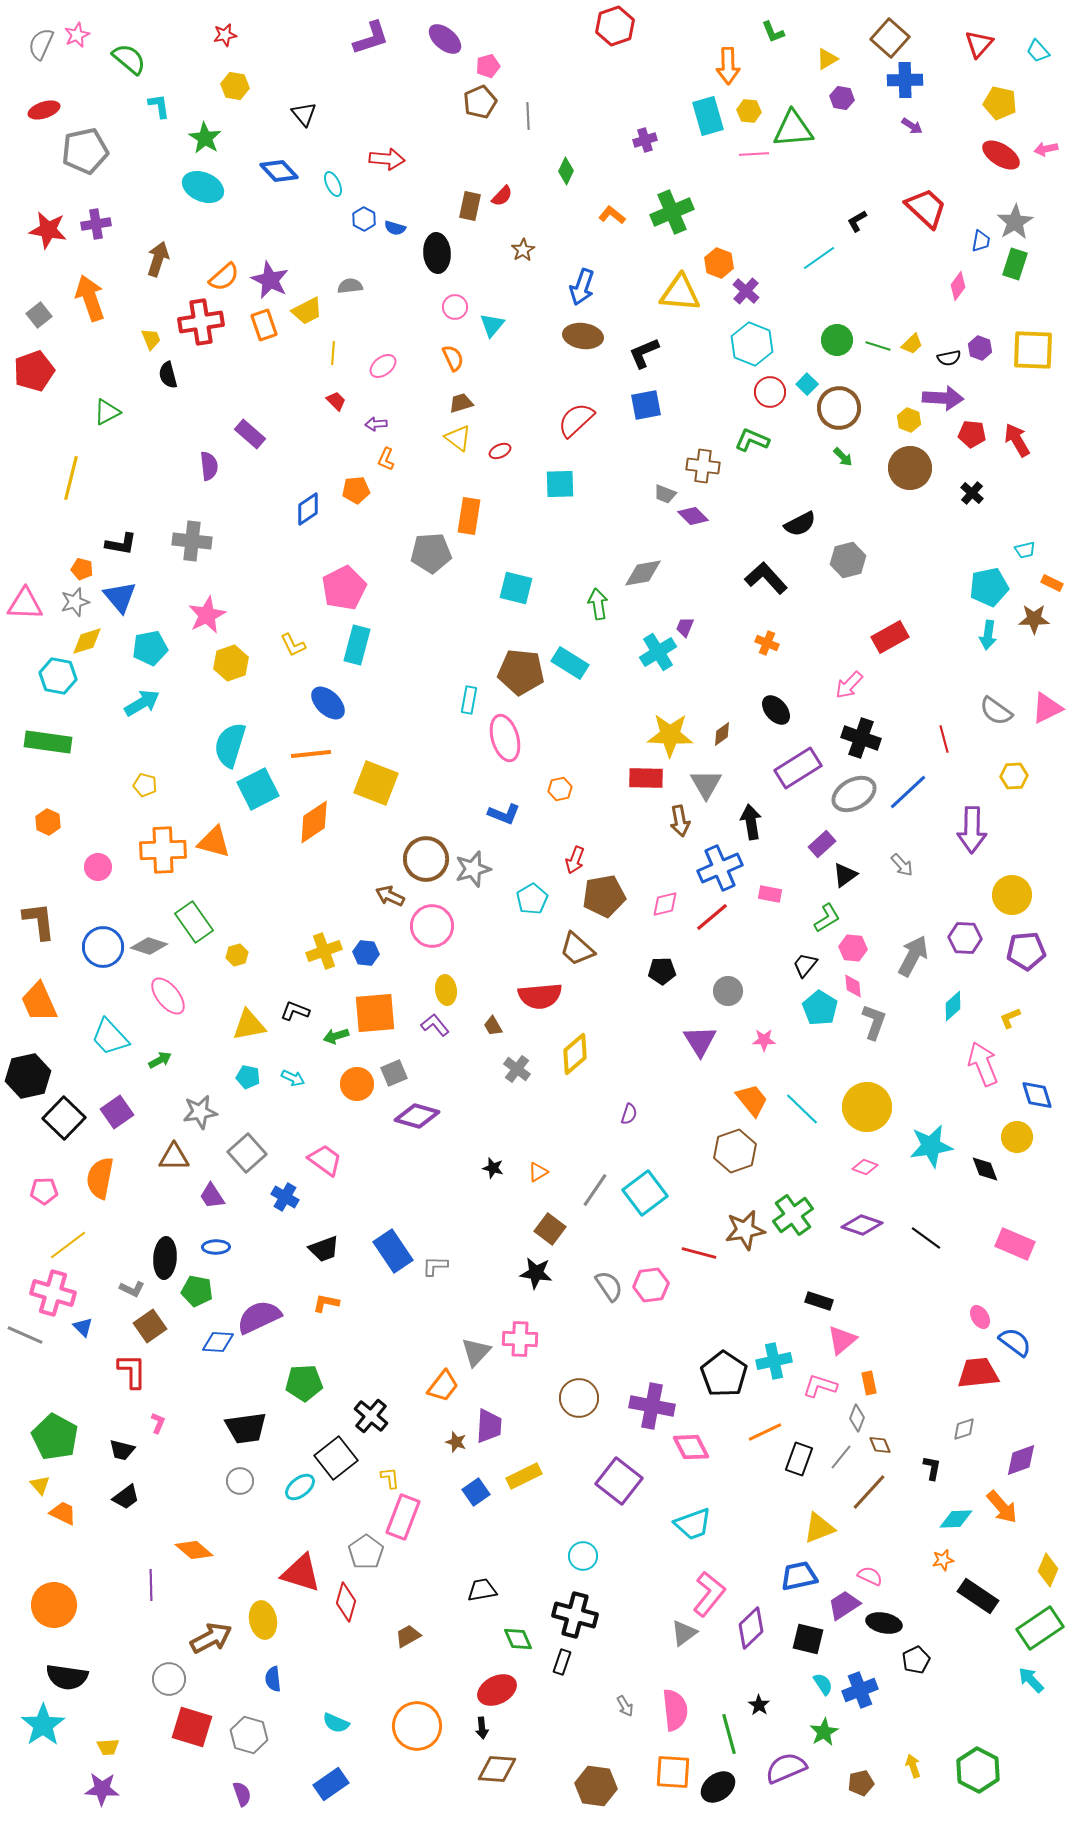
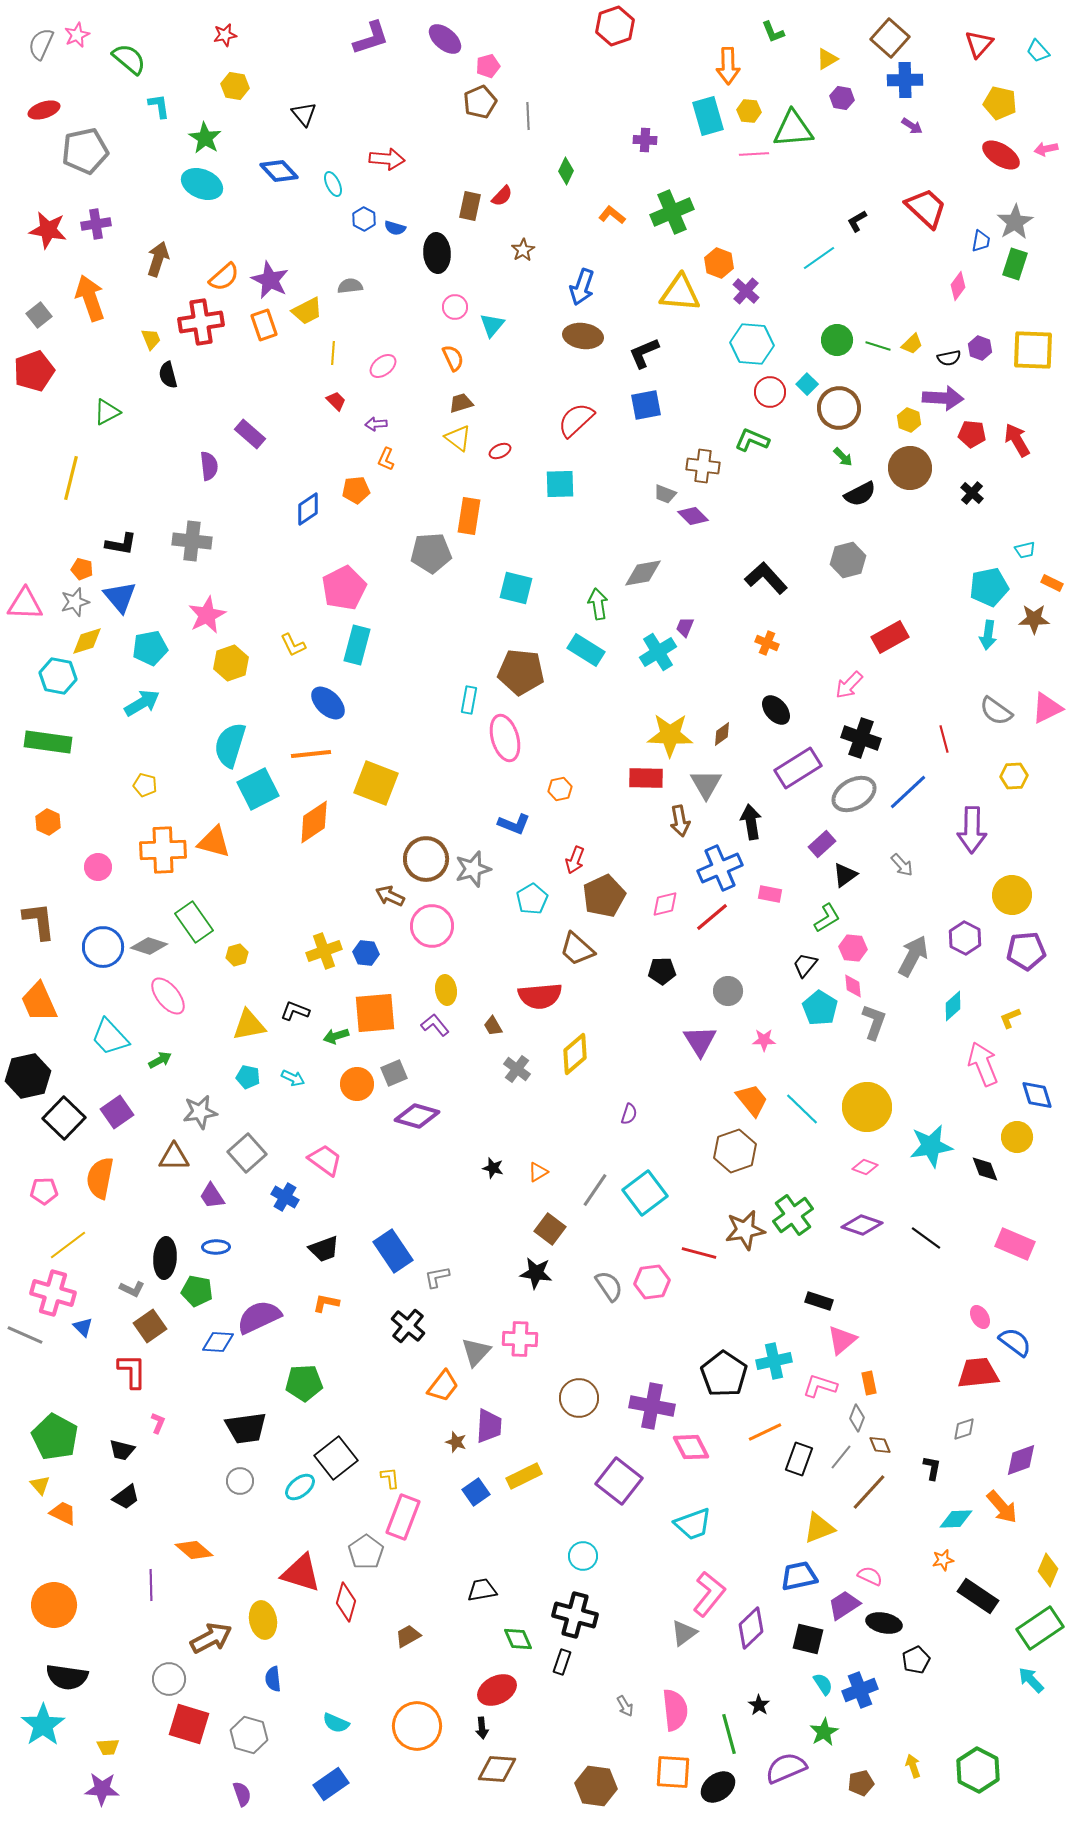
purple cross at (645, 140): rotated 20 degrees clockwise
cyan ellipse at (203, 187): moved 1 px left, 3 px up
cyan hexagon at (752, 344): rotated 18 degrees counterclockwise
black semicircle at (800, 524): moved 60 px right, 30 px up
cyan rectangle at (570, 663): moved 16 px right, 13 px up
blue L-shape at (504, 814): moved 10 px right, 10 px down
brown pentagon at (604, 896): rotated 15 degrees counterclockwise
purple hexagon at (965, 938): rotated 24 degrees clockwise
gray L-shape at (435, 1266): moved 2 px right, 11 px down; rotated 12 degrees counterclockwise
pink hexagon at (651, 1285): moved 1 px right, 3 px up
black cross at (371, 1416): moved 37 px right, 90 px up
red square at (192, 1727): moved 3 px left, 3 px up
